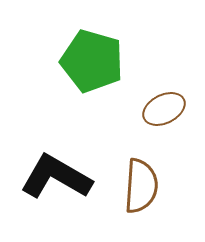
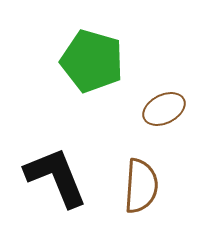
black L-shape: rotated 38 degrees clockwise
